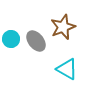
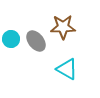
brown star: rotated 20 degrees clockwise
